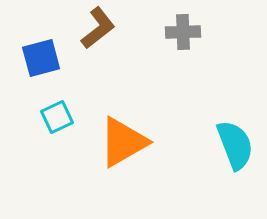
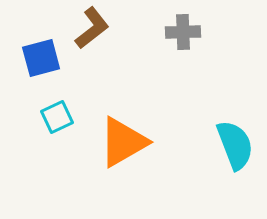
brown L-shape: moved 6 px left
